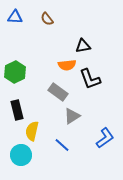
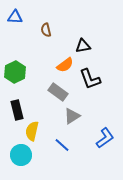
brown semicircle: moved 1 px left, 11 px down; rotated 24 degrees clockwise
orange semicircle: moved 2 px left; rotated 30 degrees counterclockwise
